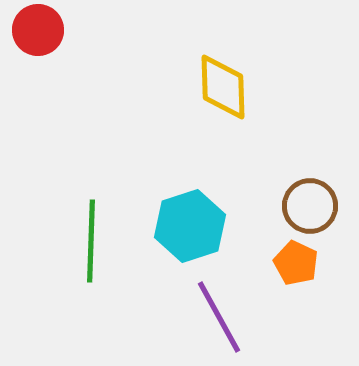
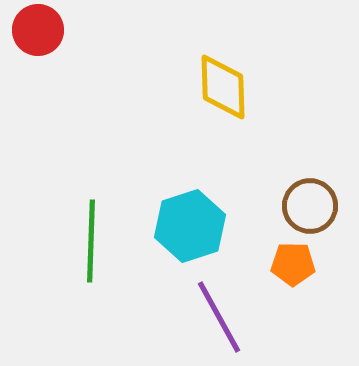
orange pentagon: moved 3 px left, 1 px down; rotated 24 degrees counterclockwise
